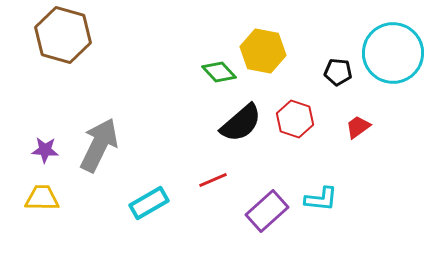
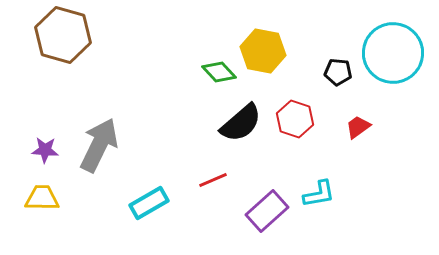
cyan L-shape: moved 2 px left, 5 px up; rotated 16 degrees counterclockwise
